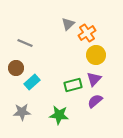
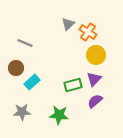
orange cross: moved 1 px right, 1 px up; rotated 24 degrees counterclockwise
